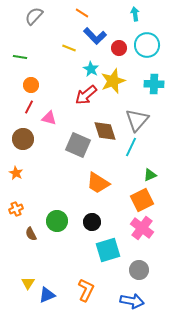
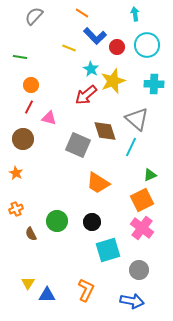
red circle: moved 2 px left, 1 px up
gray triangle: moved 1 px up; rotated 30 degrees counterclockwise
blue triangle: rotated 24 degrees clockwise
